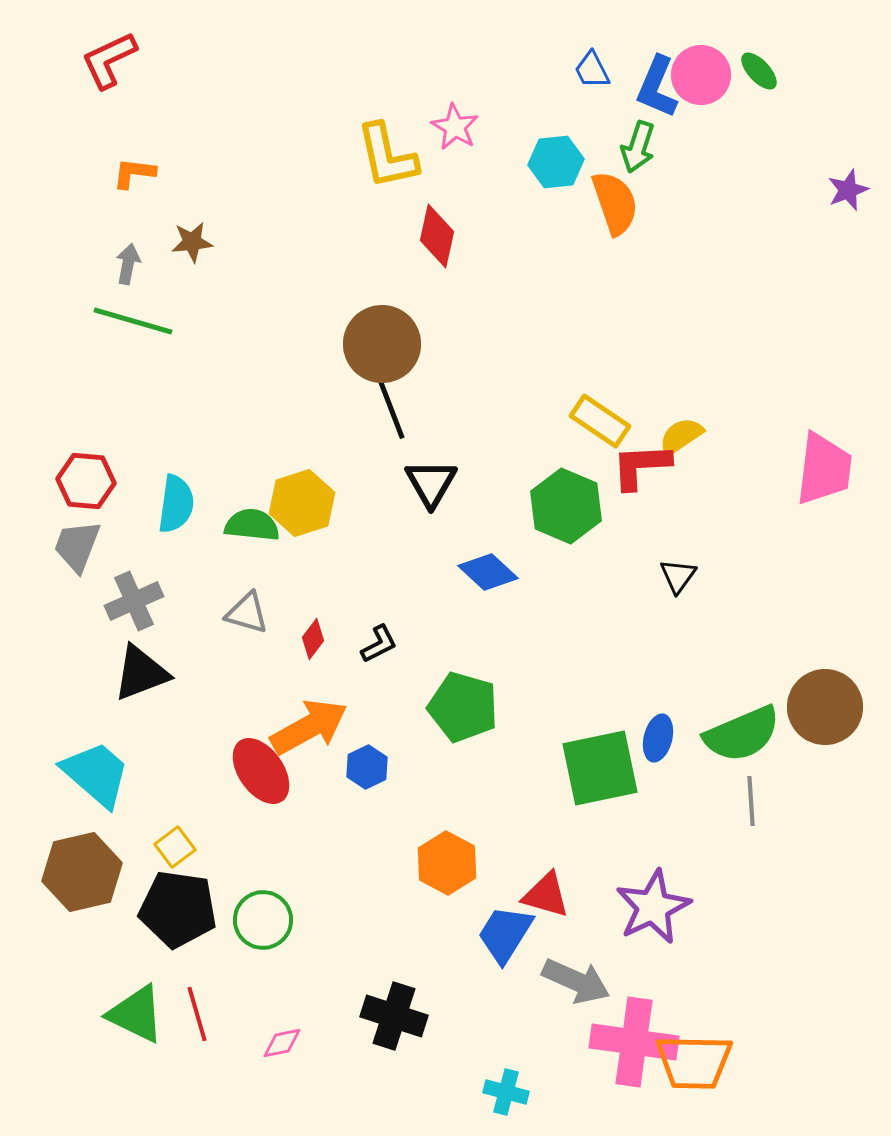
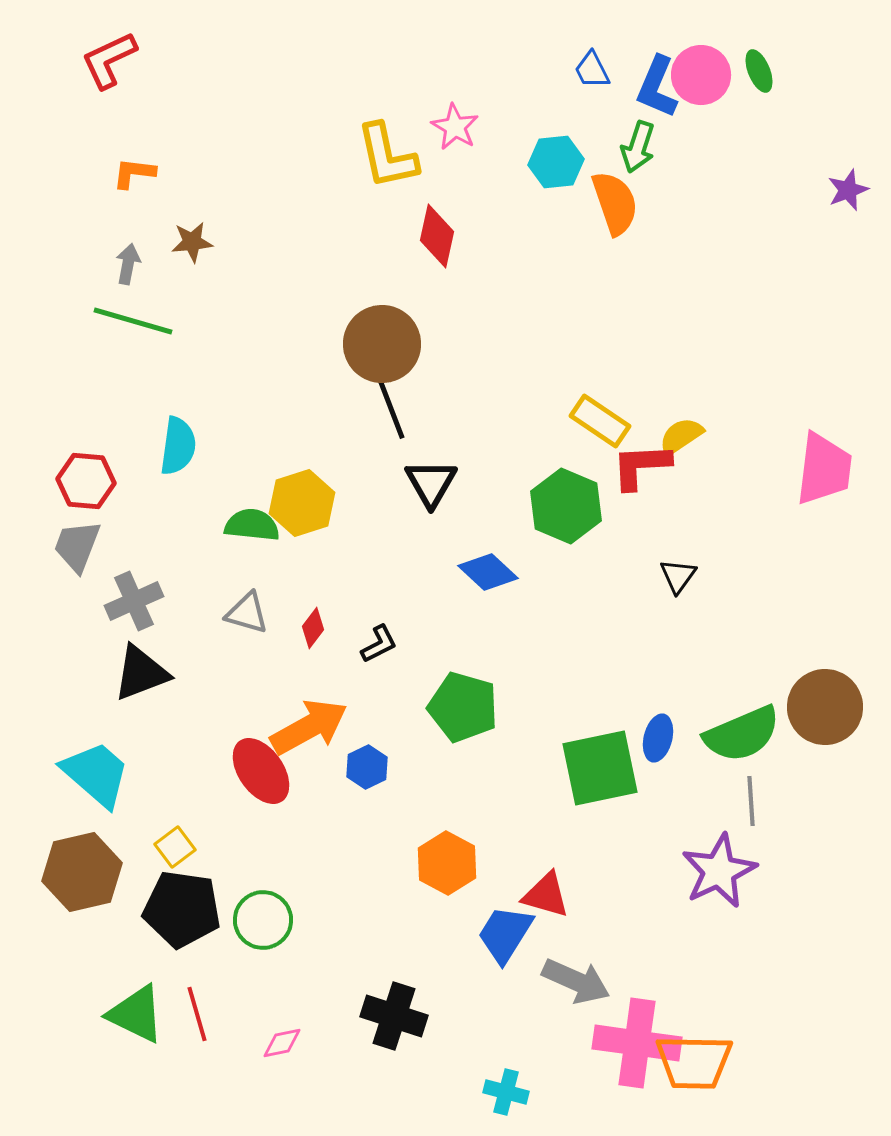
green ellipse at (759, 71): rotated 21 degrees clockwise
cyan semicircle at (176, 504): moved 2 px right, 58 px up
red diamond at (313, 639): moved 11 px up
purple star at (653, 907): moved 66 px right, 36 px up
black pentagon at (178, 909): moved 4 px right
pink cross at (634, 1042): moved 3 px right, 1 px down
